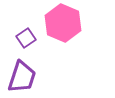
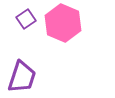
purple square: moved 19 px up
